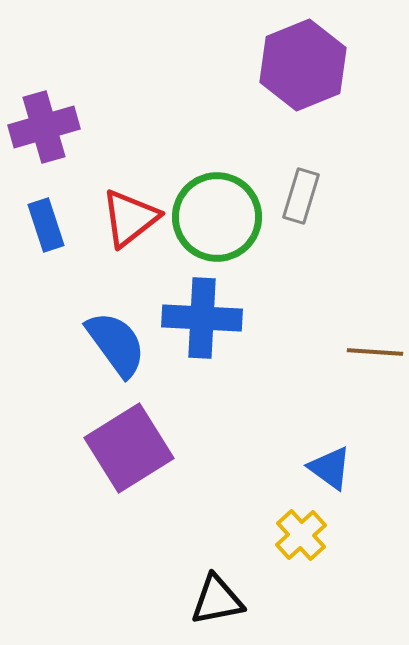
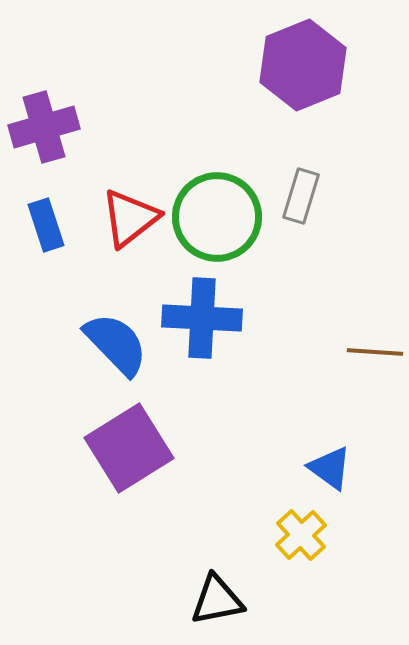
blue semicircle: rotated 8 degrees counterclockwise
